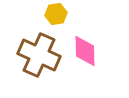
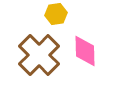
brown cross: rotated 21 degrees clockwise
